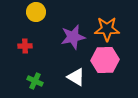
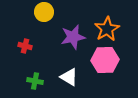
yellow circle: moved 8 px right
orange star: rotated 30 degrees counterclockwise
red cross: rotated 16 degrees clockwise
white triangle: moved 7 px left
green cross: rotated 14 degrees counterclockwise
